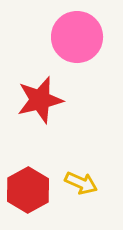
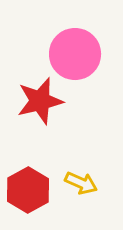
pink circle: moved 2 px left, 17 px down
red star: moved 1 px down
